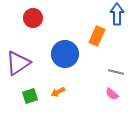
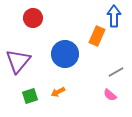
blue arrow: moved 3 px left, 2 px down
purple triangle: moved 2 px up; rotated 16 degrees counterclockwise
gray line: rotated 42 degrees counterclockwise
pink semicircle: moved 2 px left, 1 px down
